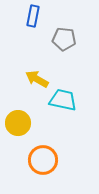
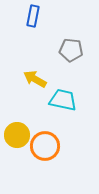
gray pentagon: moved 7 px right, 11 px down
yellow arrow: moved 2 px left
yellow circle: moved 1 px left, 12 px down
orange circle: moved 2 px right, 14 px up
